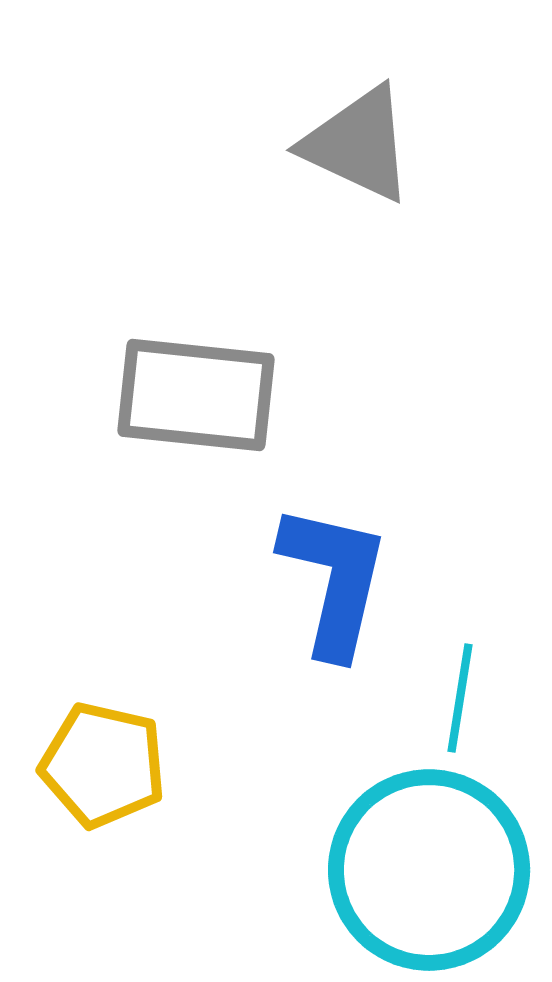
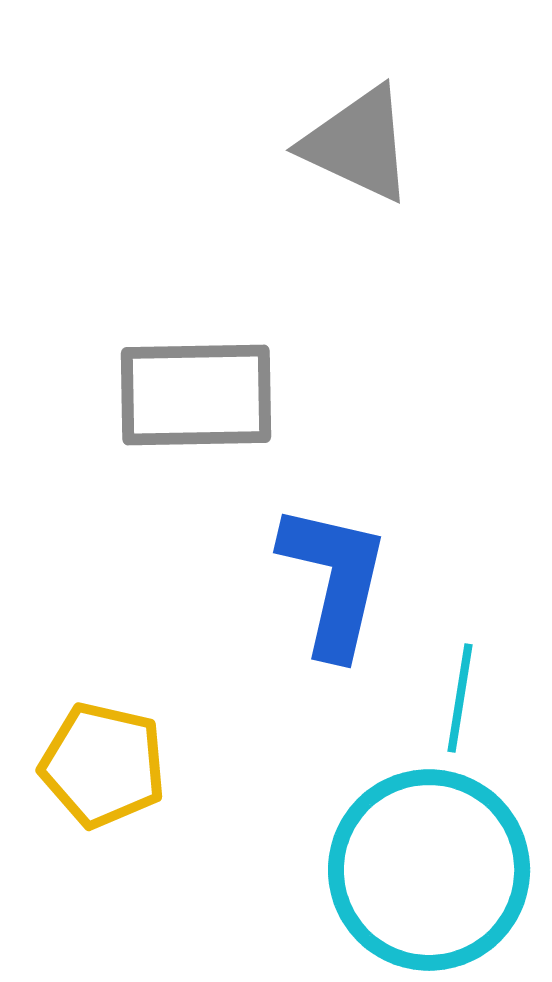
gray rectangle: rotated 7 degrees counterclockwise
